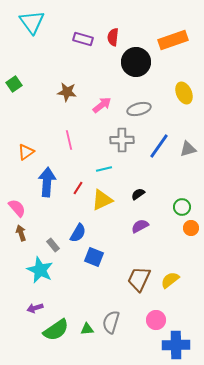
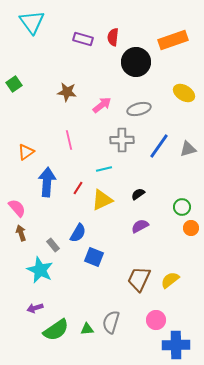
yellow ellipse: rotated 35 degrees counterclockwise
